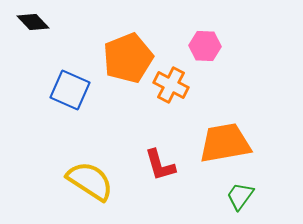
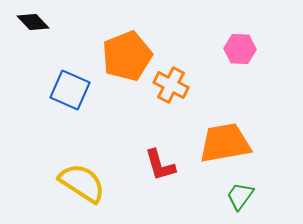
pink hexagon: moved 35 px right, 3 px down
orange pentagon: moved 1 px left, 2 px up
yellow semicircle: moved 8 px left, 2 px down
